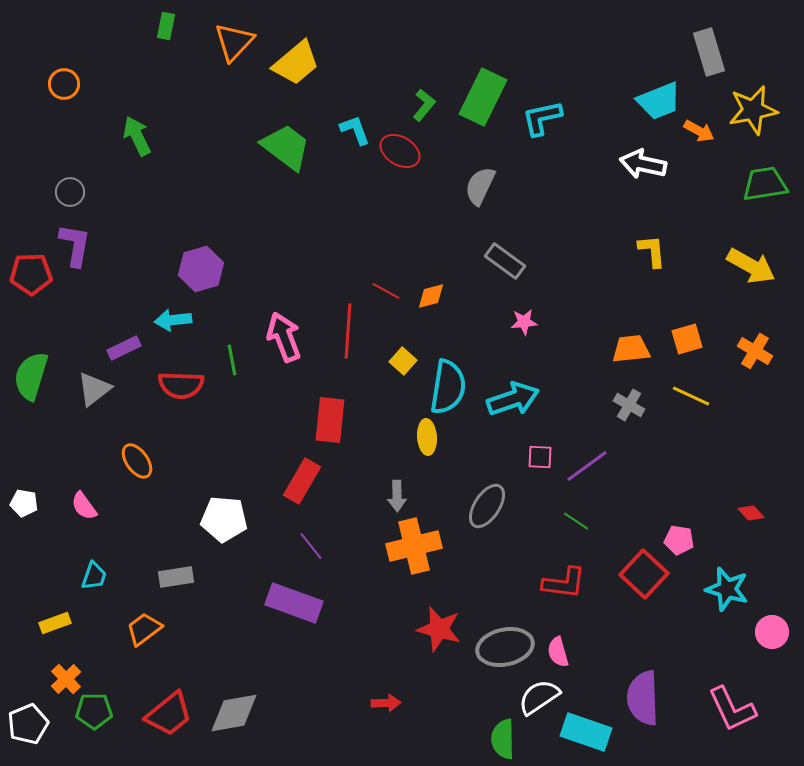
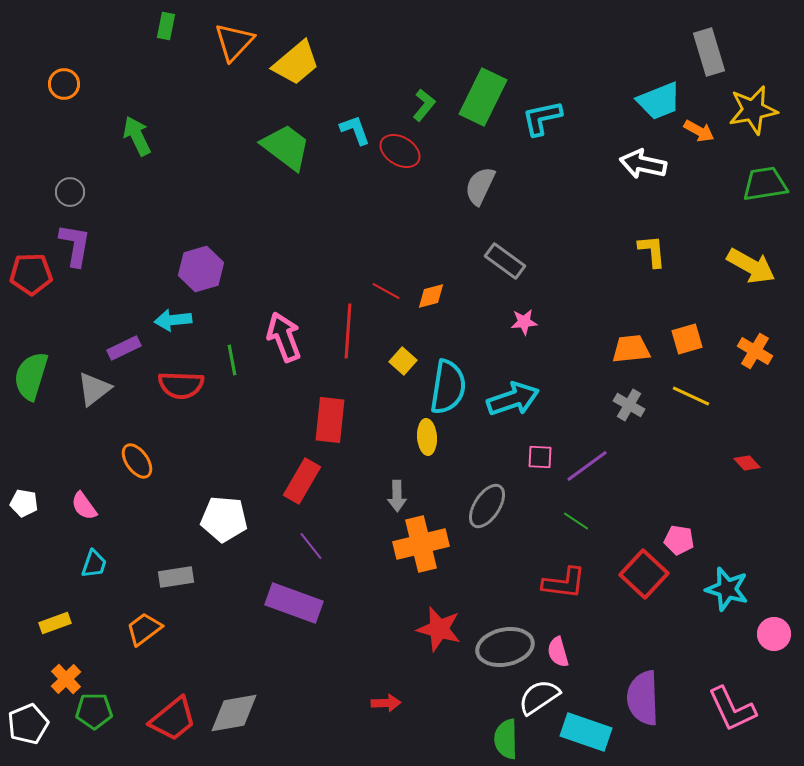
red diamond at (751, 513): moved 4 px left, 50 px up
orange cross at (414, 546): moved 7 px right, 2 px up
cyan trapezoid at (94, 576): moved 12 px up
pink circle at (772, 632): moved 2 px right, 2 px down
red trapezoid at (169, 714): moved 4 px right, 5 px down
green semicircle at (503, 739): moved 3 px right
